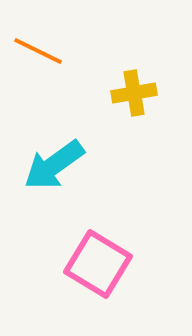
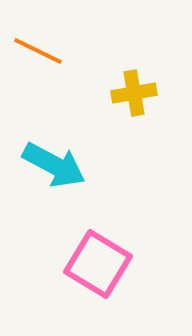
cyan arrow: rotated 116 degrees counterclockwise
